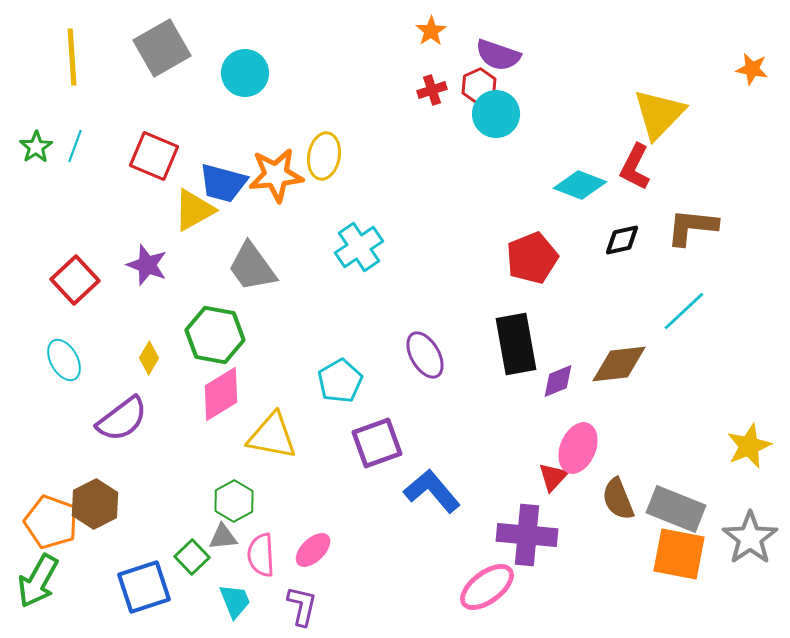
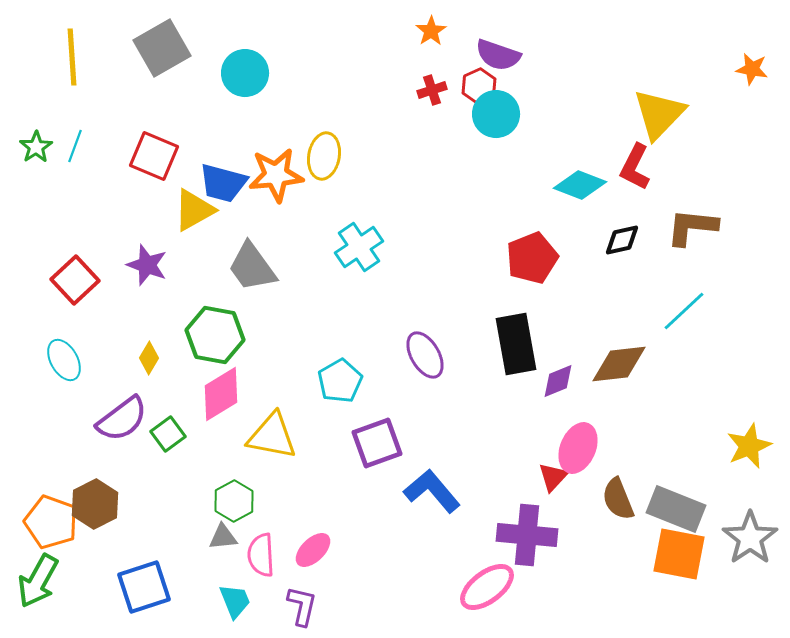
green square at (192, 557): moved 24 px left, 123 px up; rotated 8 degrees clockwise
